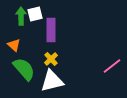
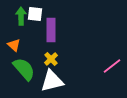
white square: rotated 21 degrees clockwise
